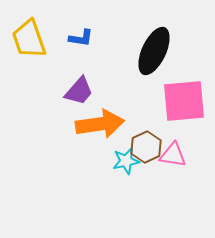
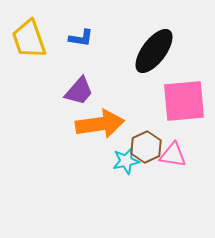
black ellipse: rotated 12 degrees clockwise
